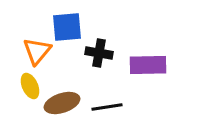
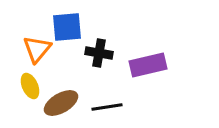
orange triangle: moved 2 px up
purple rectangle: rotated 12 degrees counterclockwise
brown ellipse: moved 1 px left; rotated 12 degrees counterclockwise
